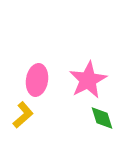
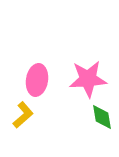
pink star: moved 1 px up; rotated 24 degrees clockwise
green diamond: moved 1 px up; rotated 8 degrees clockwise
